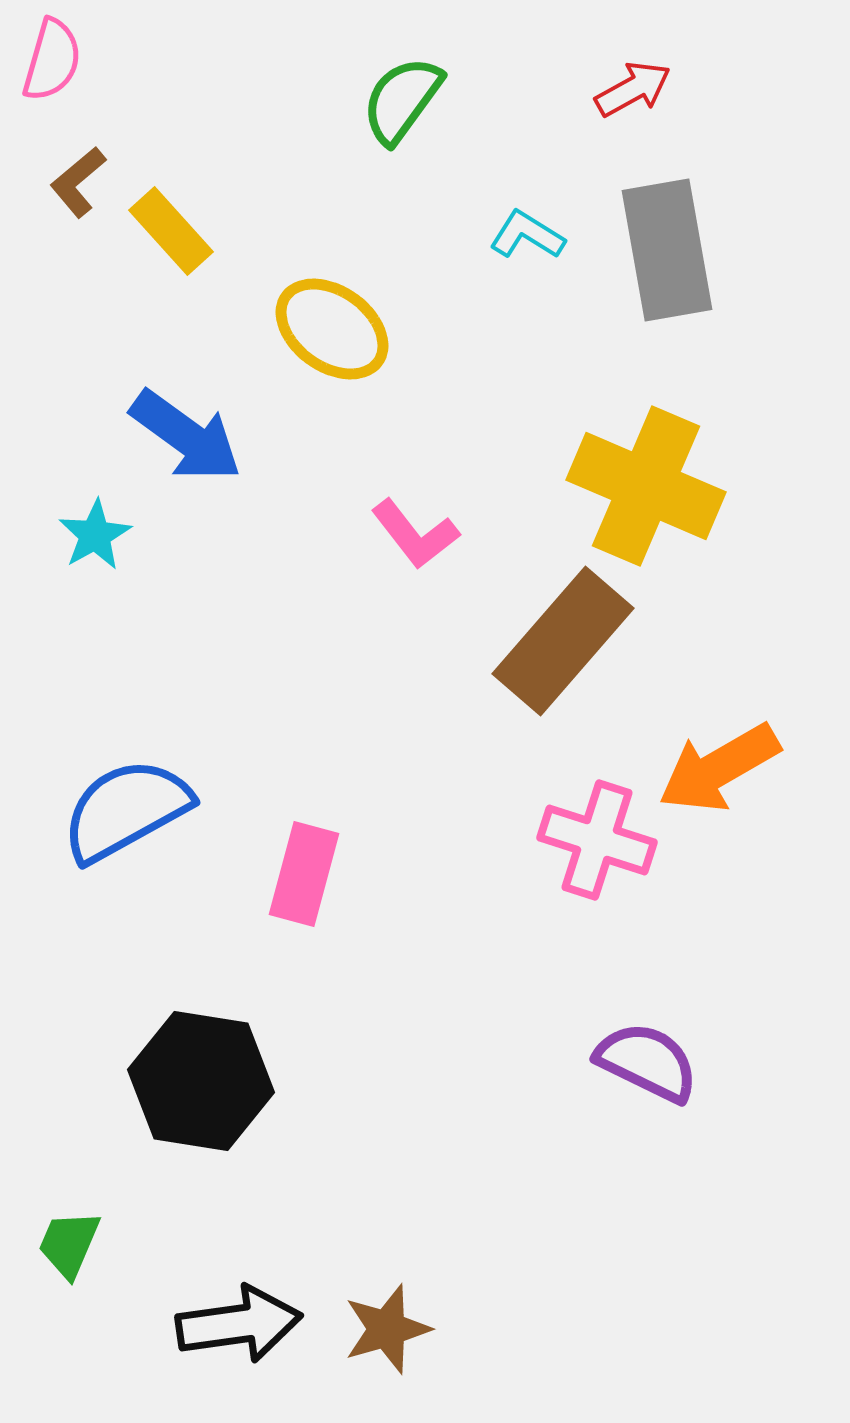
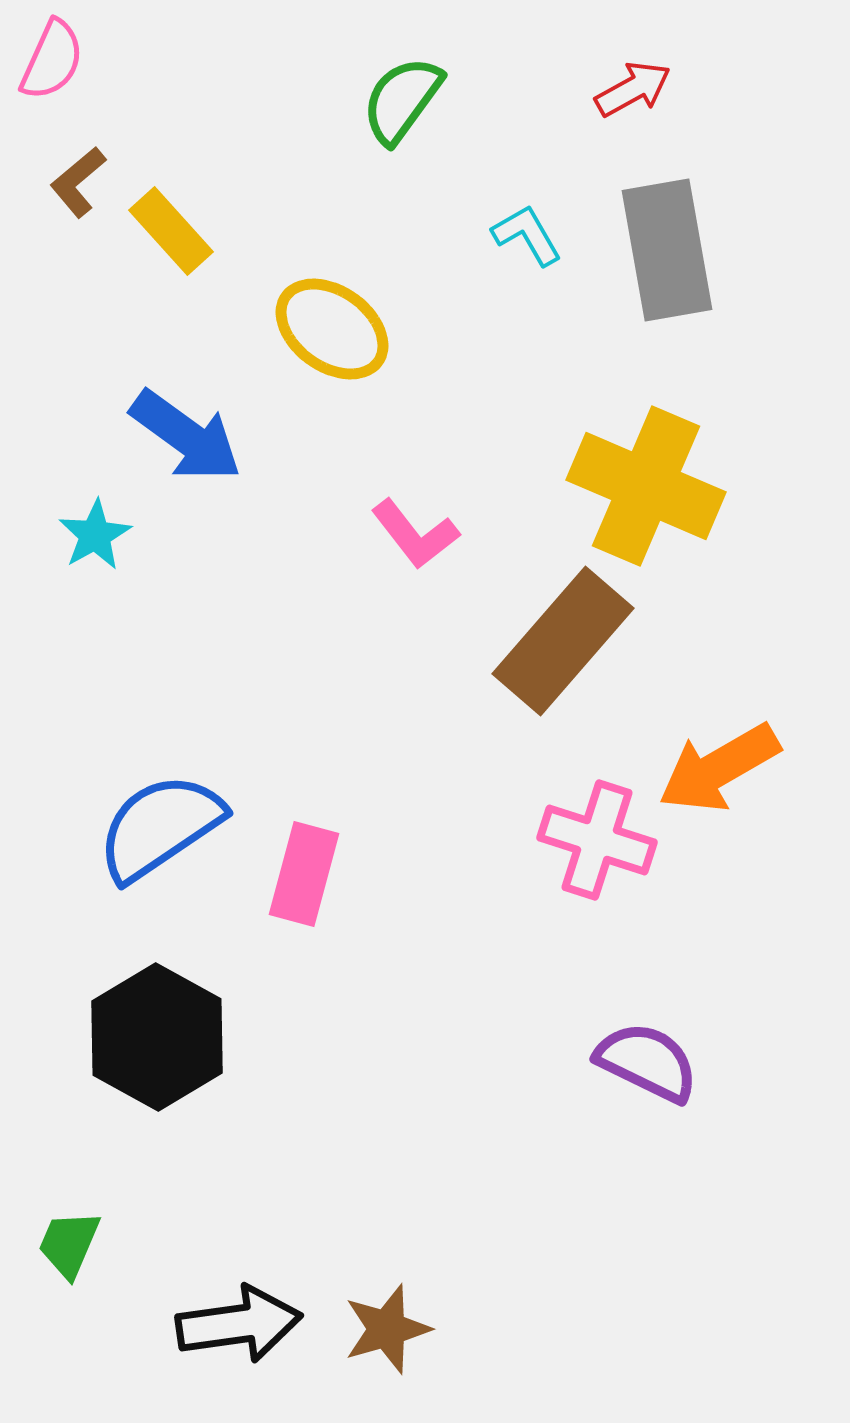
pink semicircle: rotated 8 degrees clockwise
cyan L-shape: rotated 28 degrees clockwise
blue semicircle: moved 34 px right, 17 px down; rotated 5 degrees counterclockwise
black hexagon: moved 44 px left, 44 px up; rotated 20 degrees clockwise
